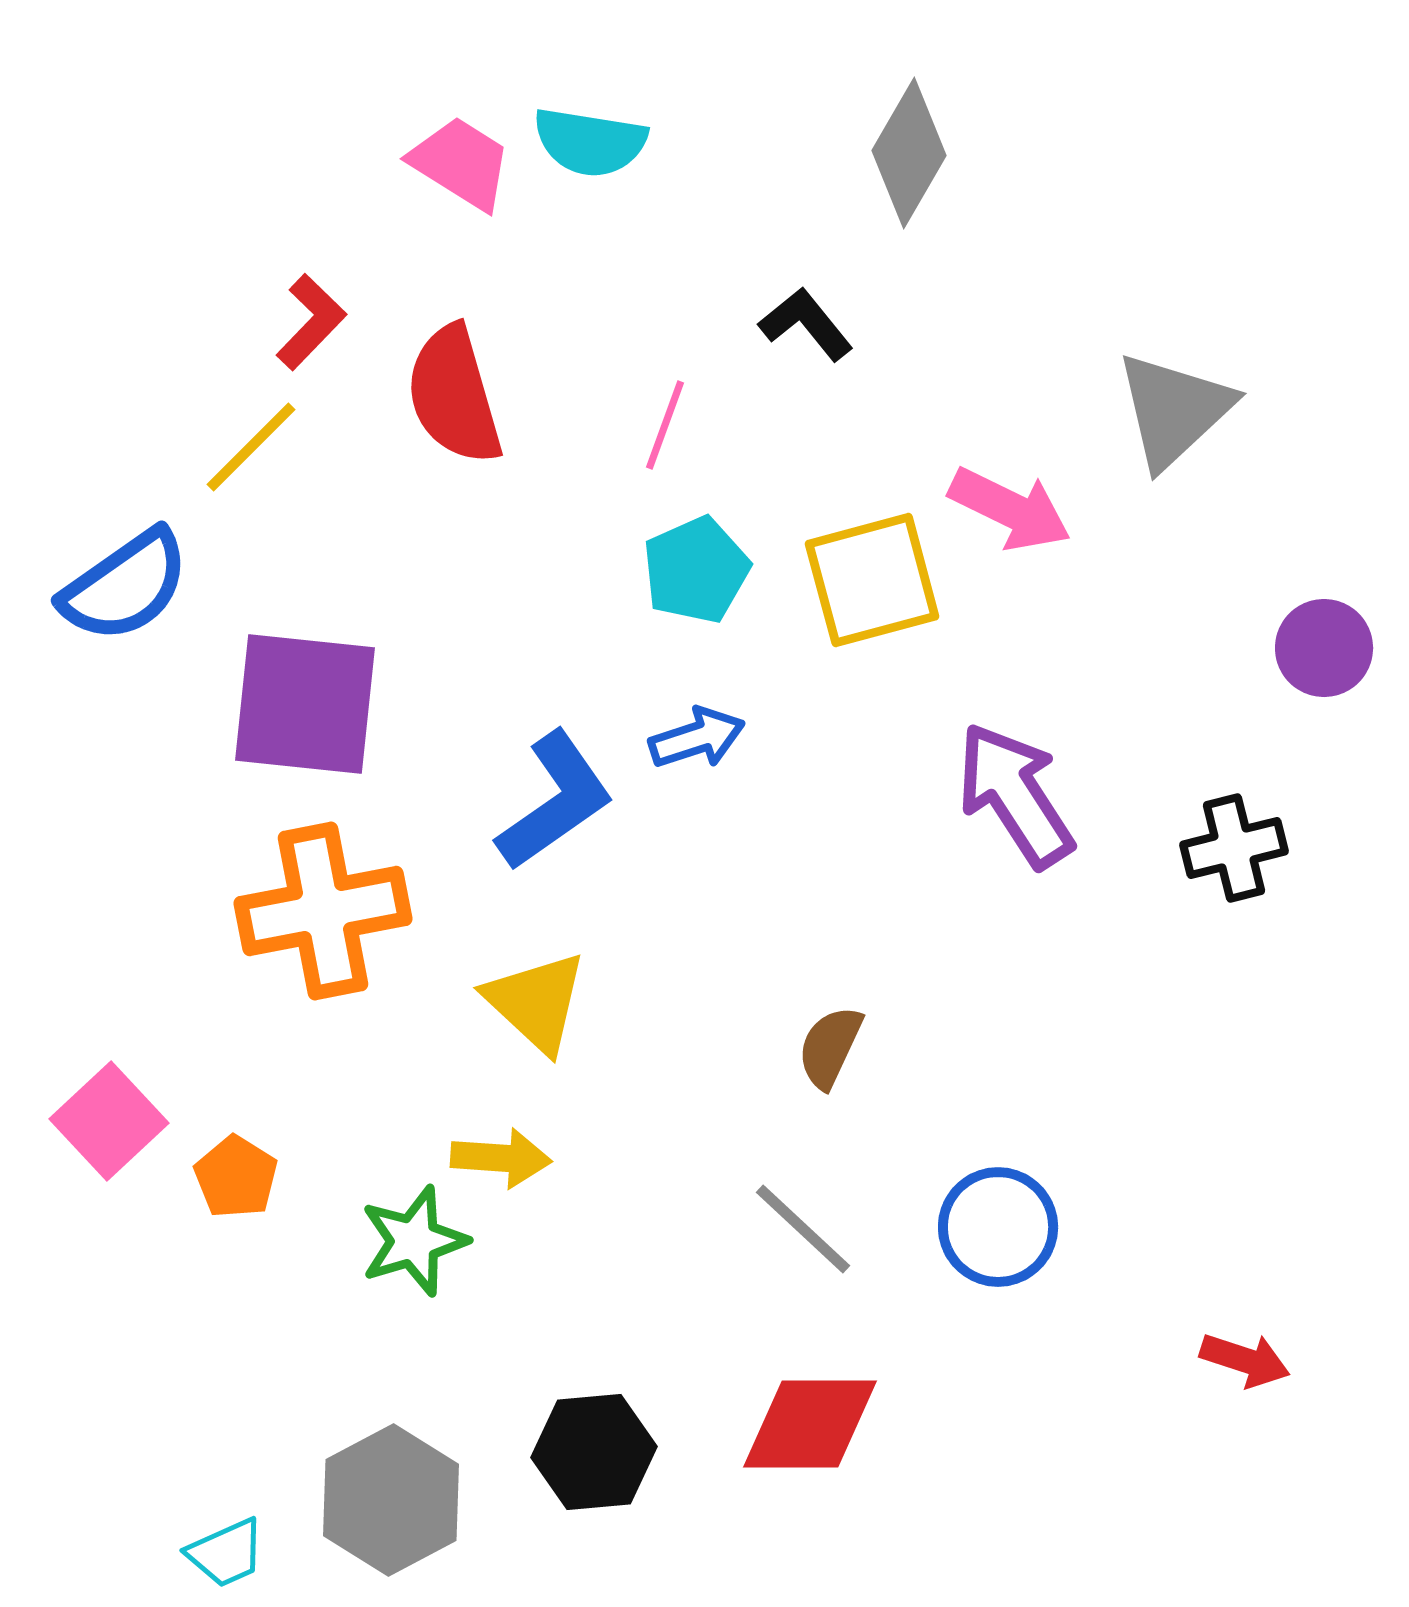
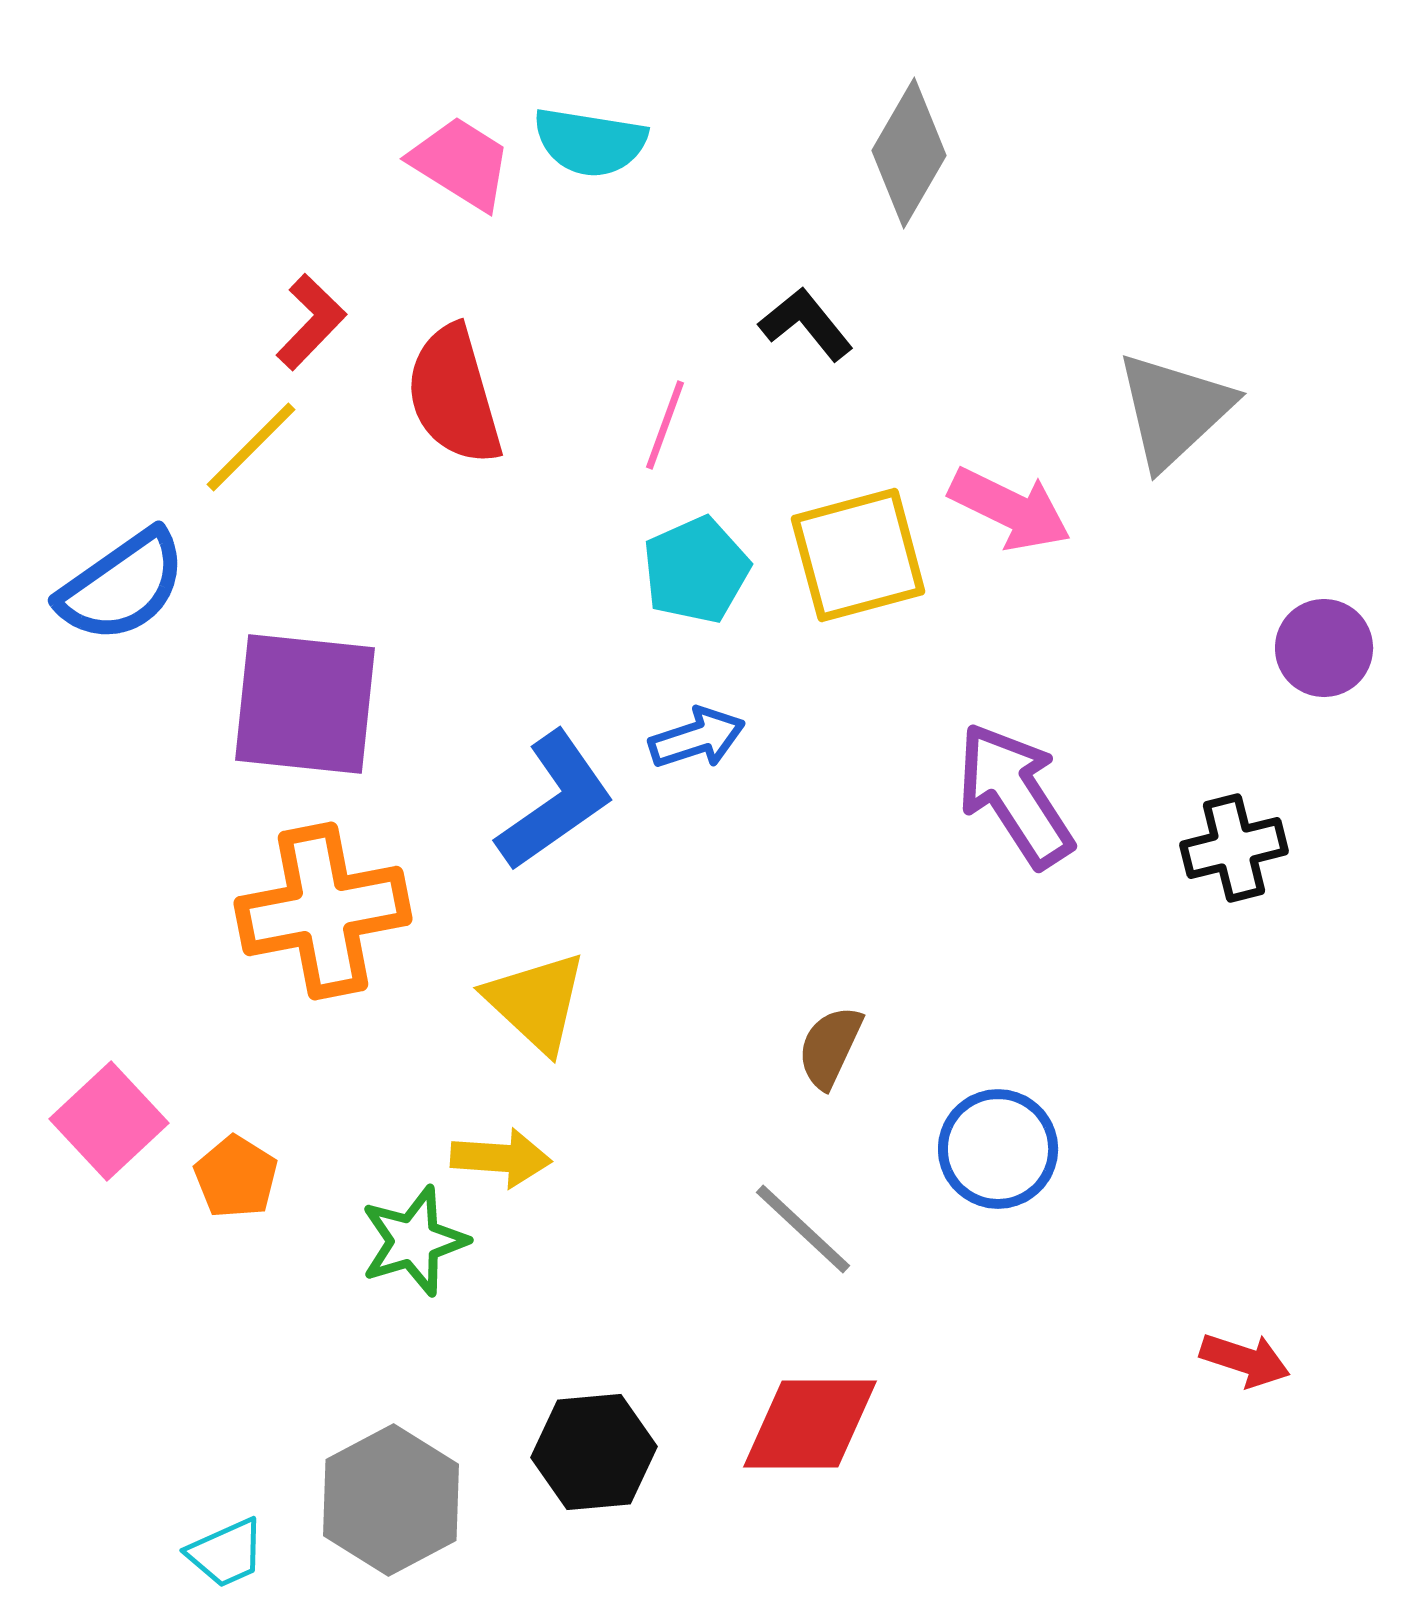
yellow square: moved 14 px left, 25 px up
blue semicircle: moved 3 px left
blue circle: moved 78 px up
